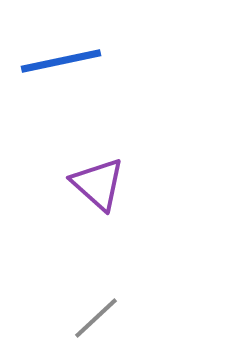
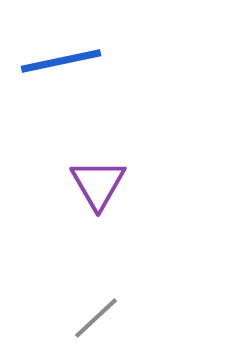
purple triangle: rotated 18 degrees clockwise
